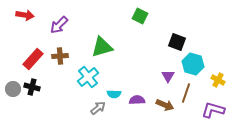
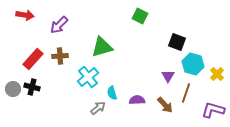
yellow cross: moved 1 px left, 6 px up; rotated 16 degrees clockwise
cyan semicircle: moved 2 px left, 1 px up; rotated 72 degrees clockwise
brown arrow: rotated 24 degrees clockwise
